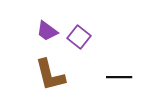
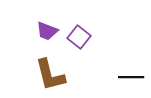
purple trapezoid: rotated 15 degrees counterclockwise
black line: moved 12 px right
